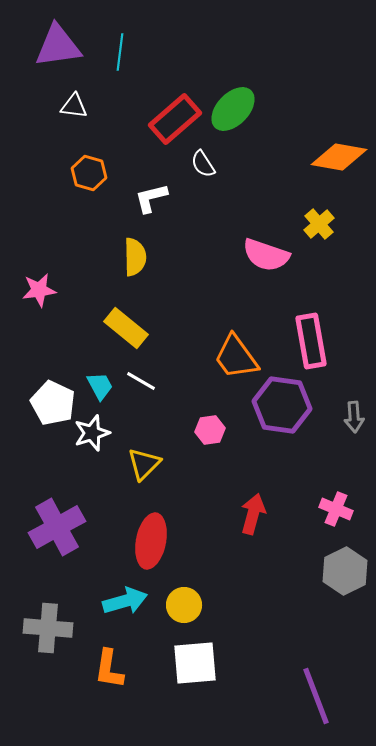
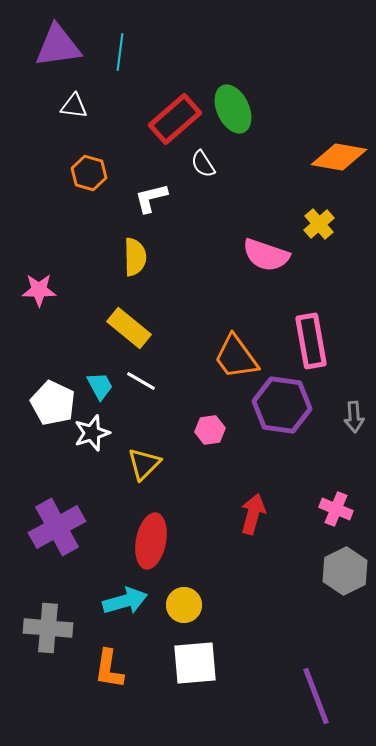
green ellipse: rotated 69 degrees counterclockwise
pink star: rotated 8 degrees clockwise
yellow rectangle: moved 3 px right
